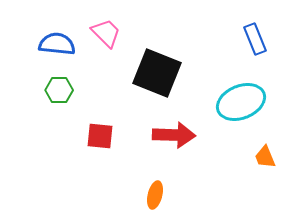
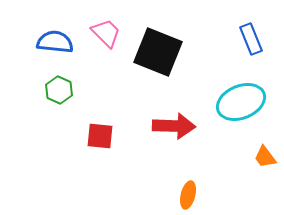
blue rectangle: moved 4 px left
blue semicircle: moved 2 px left, 2 px up
black square: moved 1 px right, 21 px up
green hexagon: rotated 24 degrees clockwise
red arrow: moved 9 px up
orange trapezoid: rotated 15 degrees counterclockwise
orange ellipse: moved 33 px right
